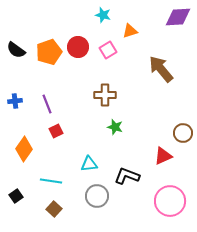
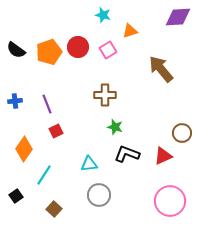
brown circle: moved 1 px left
black L-shape: moved 22 px up
cyan line: moved 7 px left, 6 px up; rotated 65 degrees counterclockwise
gray circle: moved 2 px right, 1 px up
